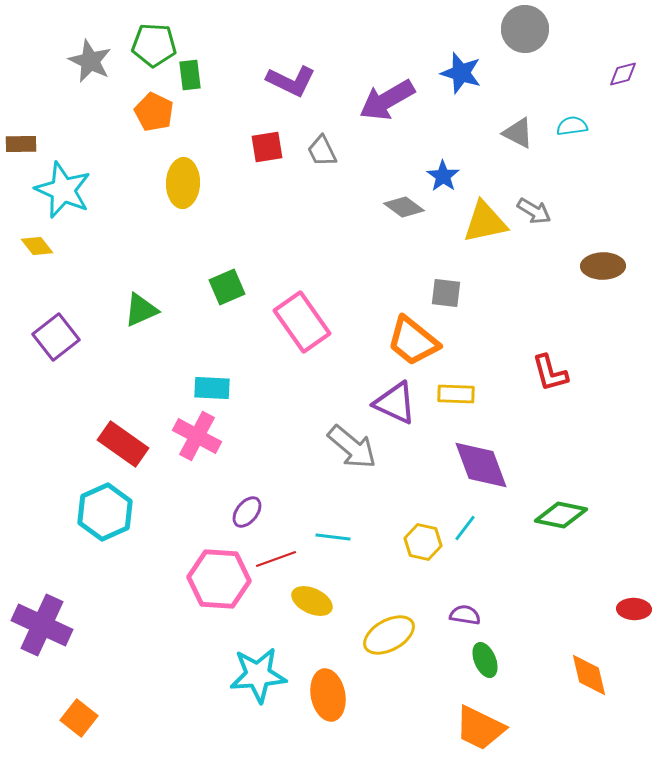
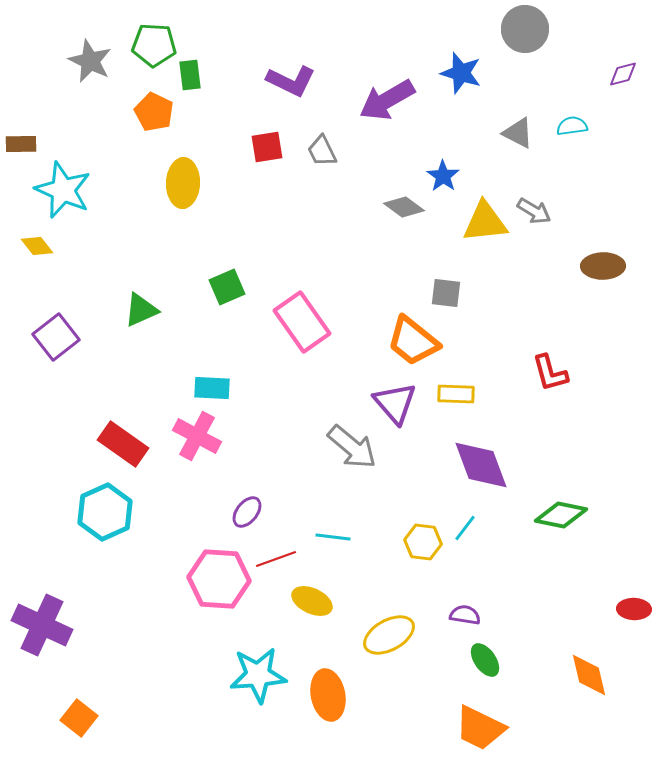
yellow triangle at (485, 222): rotated 6 degrees clockwise
purple triangle at (395, 403): rotated 24 degrees clockwise
yellow hexagon at (423, 542): rotated 6 degrees counterclockwise
green ellipse at (485, 660): rotated 12 degrees counterclockwise
